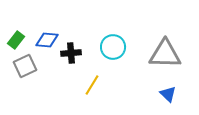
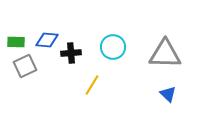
green rectangle: moved 2 px down; rotated 54 degrees clockwise
